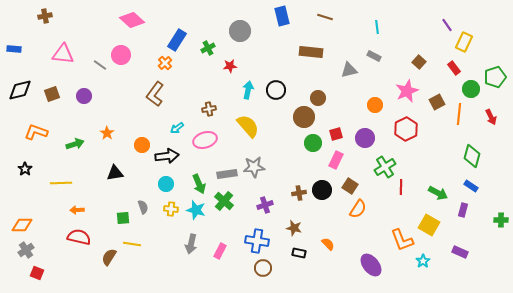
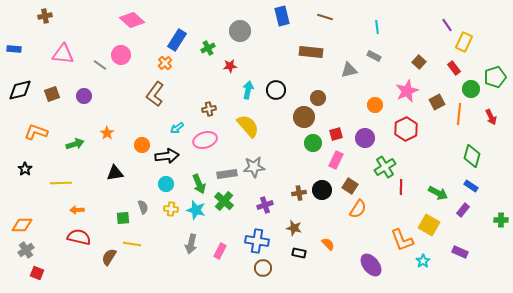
purple rectangle at (463, 210): rotated 24 degrees clockwise
